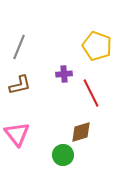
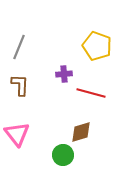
brown L-shape: rotated 75 degrees counterclockwise
red line: rotated 48 degrees counterclockwise
